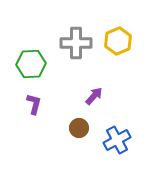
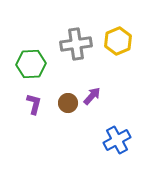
gray cross: moved 1 px down; rotated 8 degrees counterclockwise
purple arrow: moved 2 px left
brown circle: moved 11 px left, 25 px up
